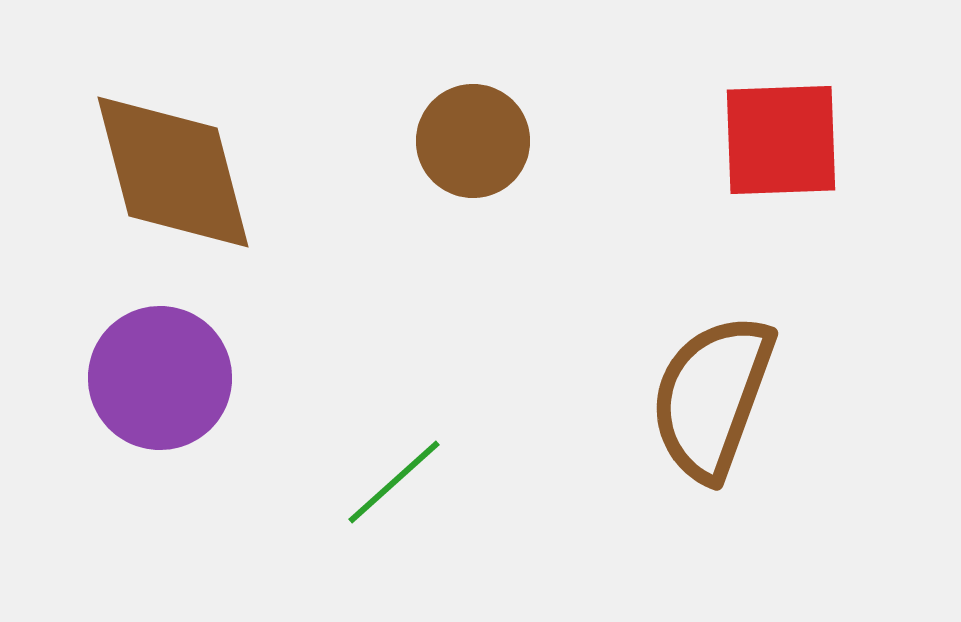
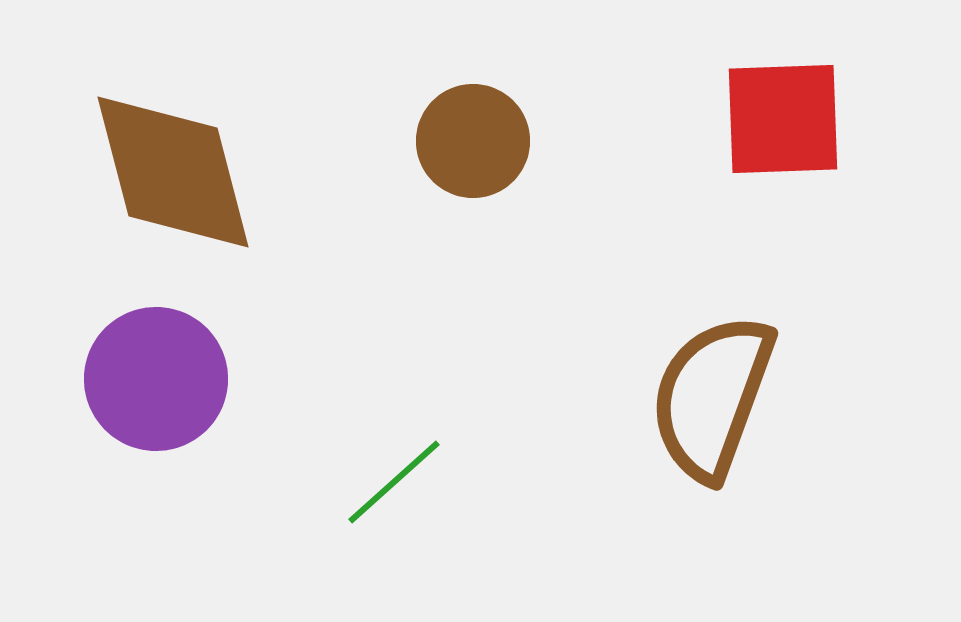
red square: moved 2 px right, 21 px up
purple circle: moved 4 px left, 1 px down
